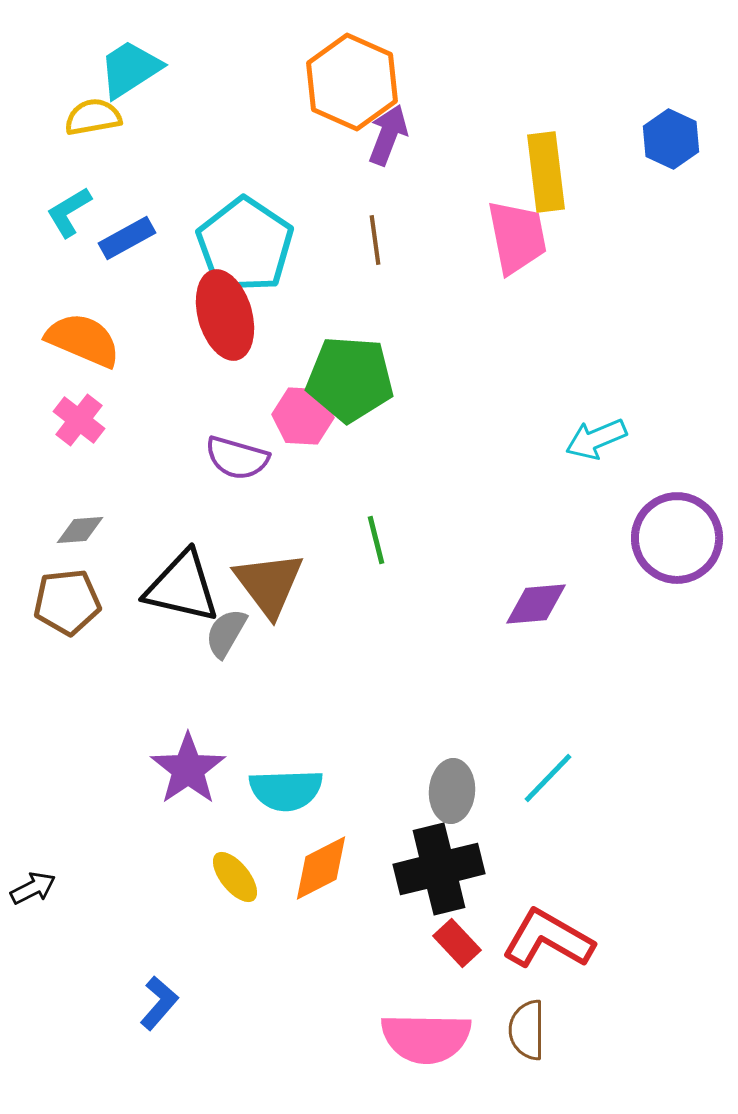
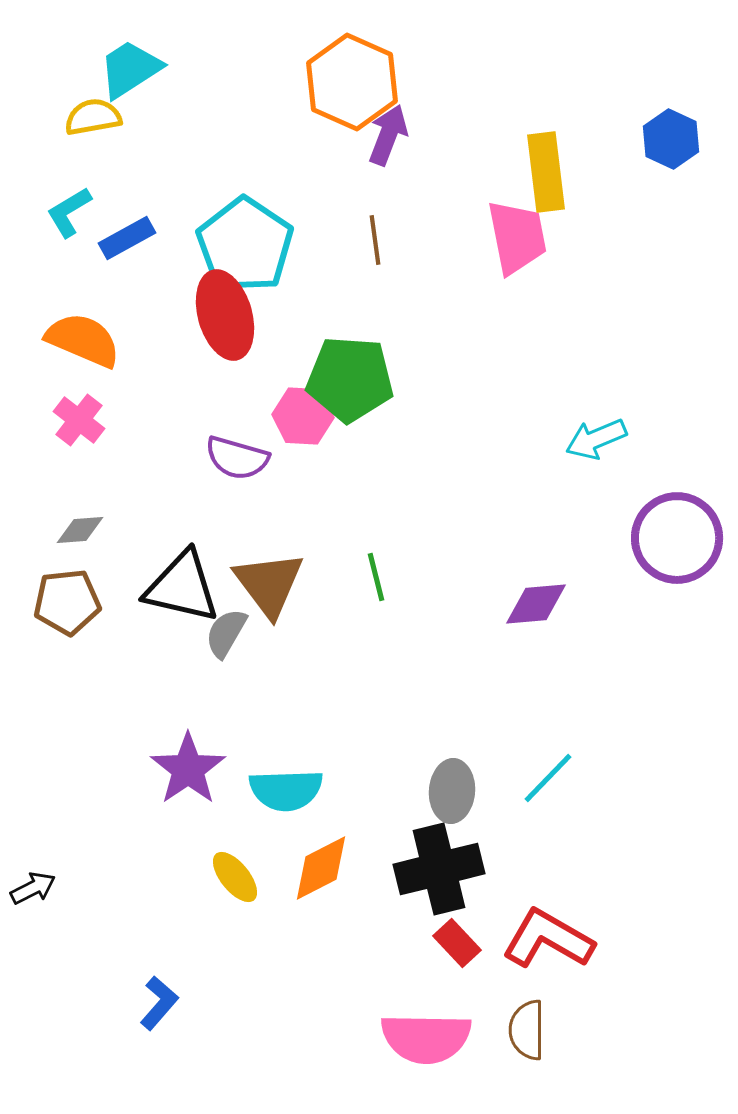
green line: moved 37 px down
